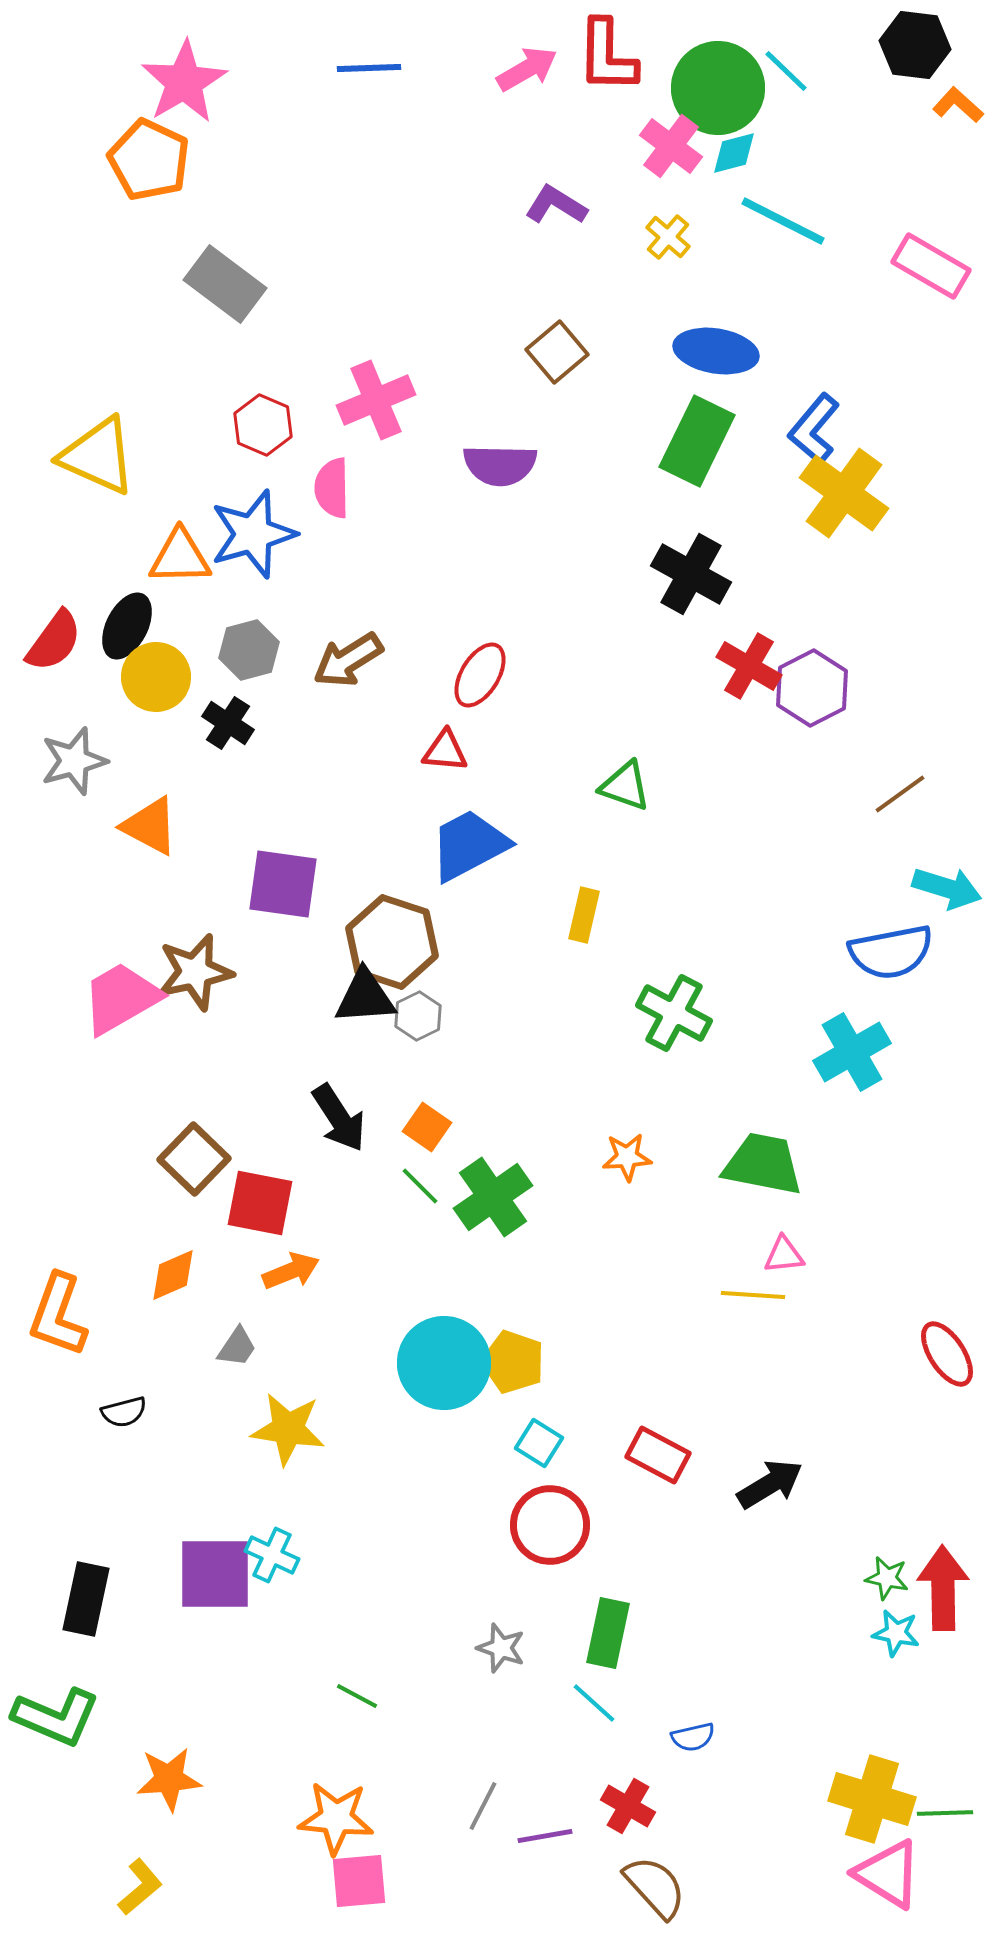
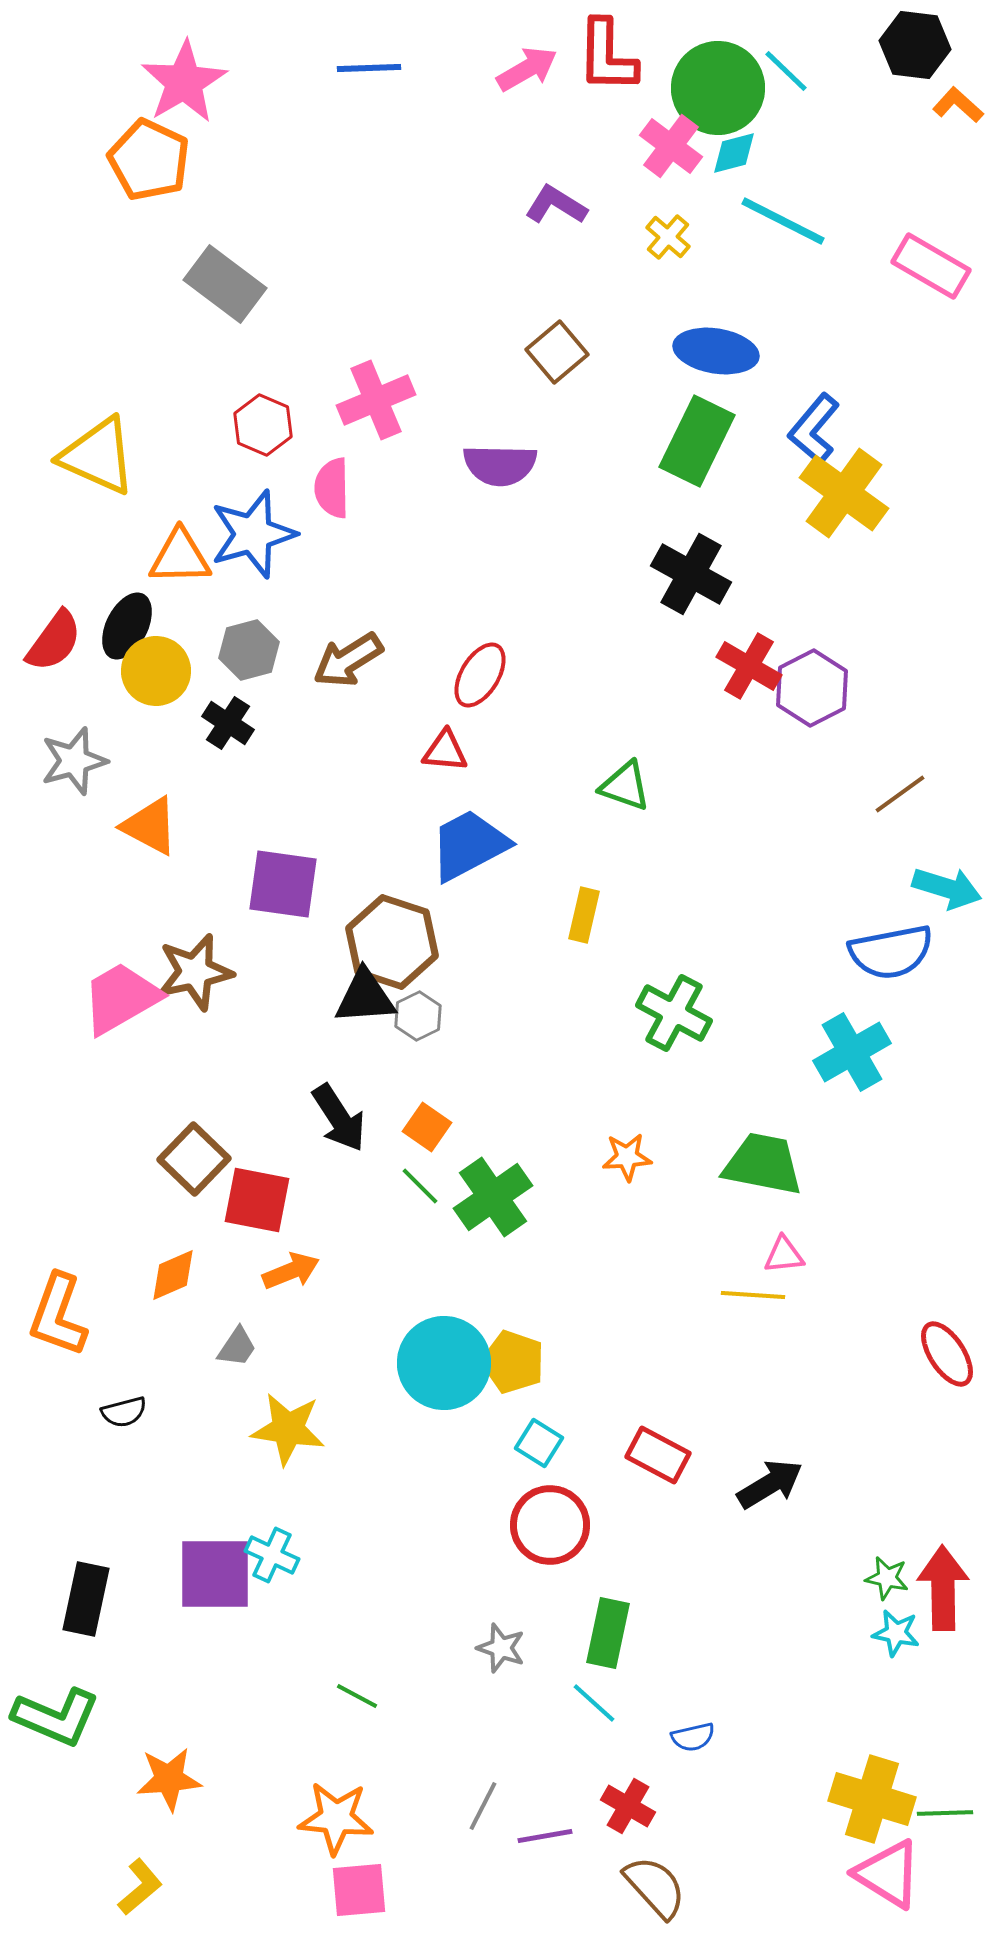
yellow circle at (156, 677): moved 6 px up
red square at (260, 1203): moved 3 px left, 3 px up
pink square at (359, 1881): moved 9 px down
